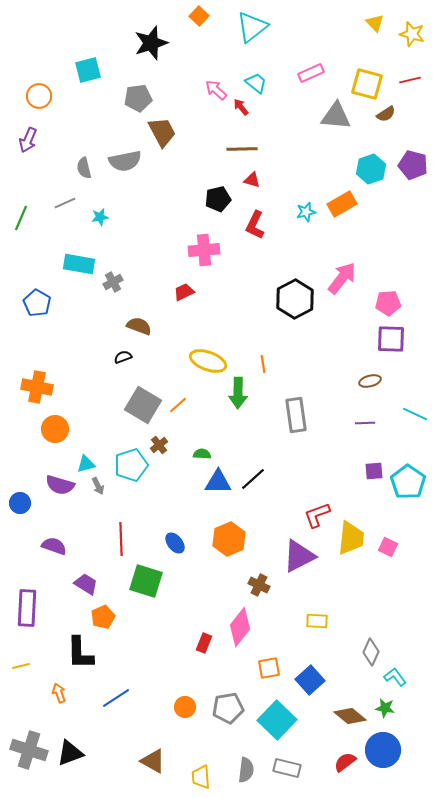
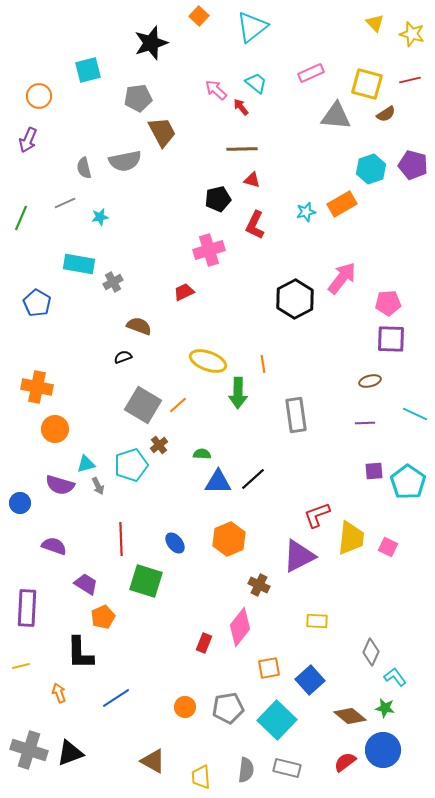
pink cross at (204, 250): moved 5 px right; rotated 12 degrees counterclockwise
